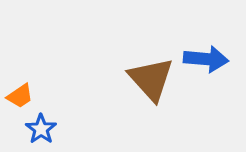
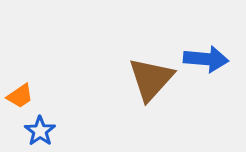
brown triangle: rotated 24 degrees clockwise
blue star: moved 1 px left, 2 px down
